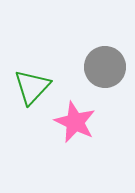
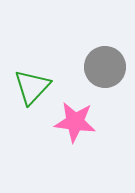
pink star: rotated 18 degrees counterclockwise
